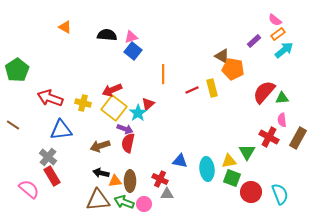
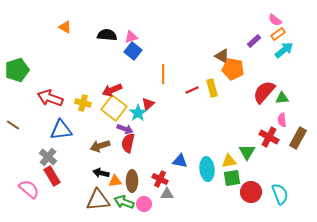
green pentagon at (17, 70): rotated 15 degrees clockwise
green square at (232, 178): rotated 30 degrees counterclockwise
brown ellipse at (130, 181): moved 2 px right
